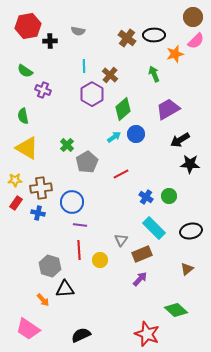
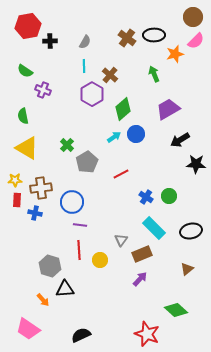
gray semicircle at (78, 31): moved 7 px right, 11 px down; rotated 72 degrees counterclockwise
black star at (190, 164): moved 6 px right
red rectangle at (16, 203): moved 1 px right, 3 px up; rotated 32 degrees counterclockwise
blue cross at (38, 213): moved 3 px left
